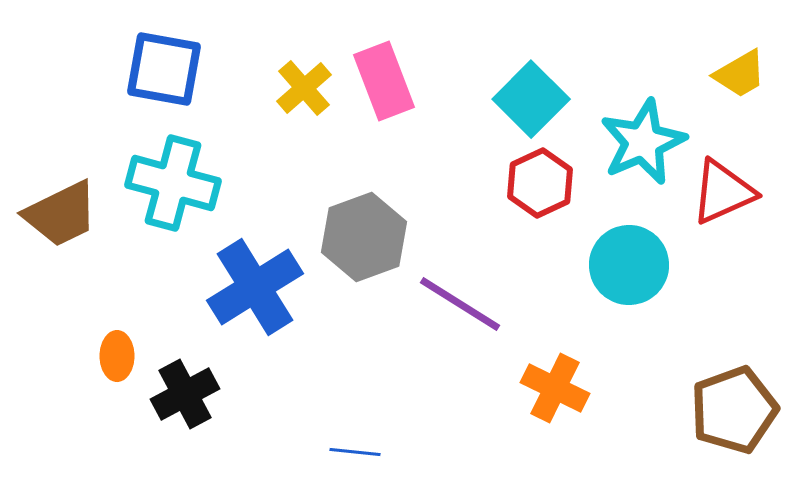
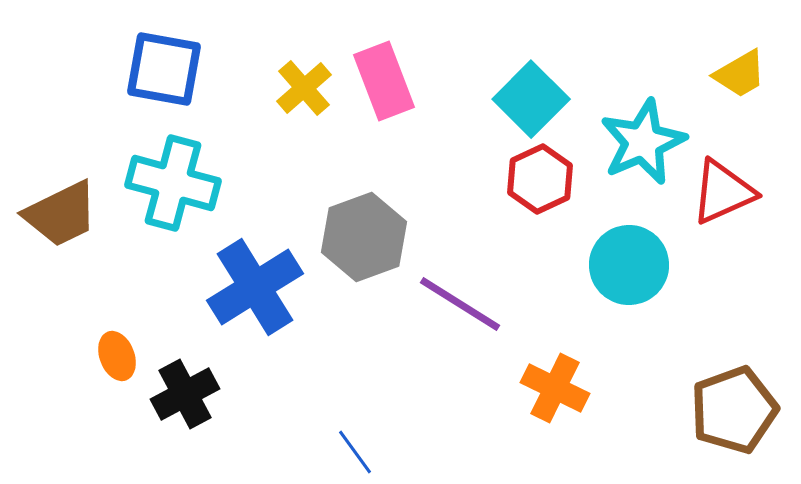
red hexagon: moved 4 px up
orange ellipse: rotated 21 degrees counterclockwise
blue line: rotated 48 degrees clockwise
